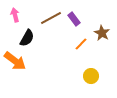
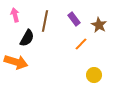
brown line: moved 6 px left, 3 px down; rotated 50 degrees counterclockwise
brown star: moved 3 px left, 8 px up
orange arrow: moved 1 px right, 1 px down; rotated 20 degrees counterclockwise
yellow circle: moved 3 px right, 1 px up
